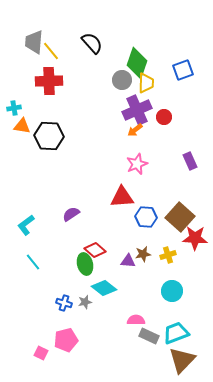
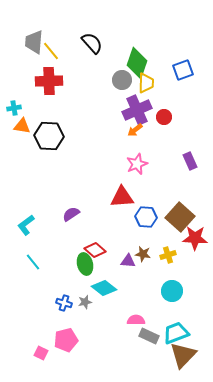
brown star: rotated 21 degrees clockwise
brown triangle: moved 1 px right, 5 px up
